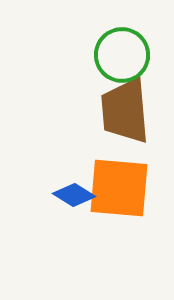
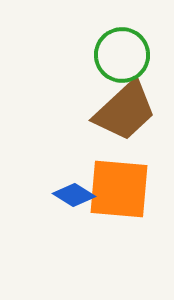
brown trapezoid: rotated 128 degrees counterclockwise
orange square: moved 1 px down
